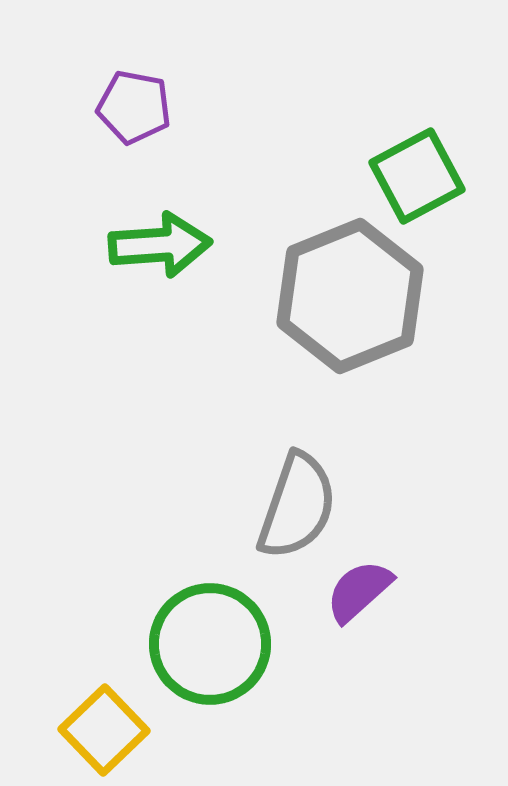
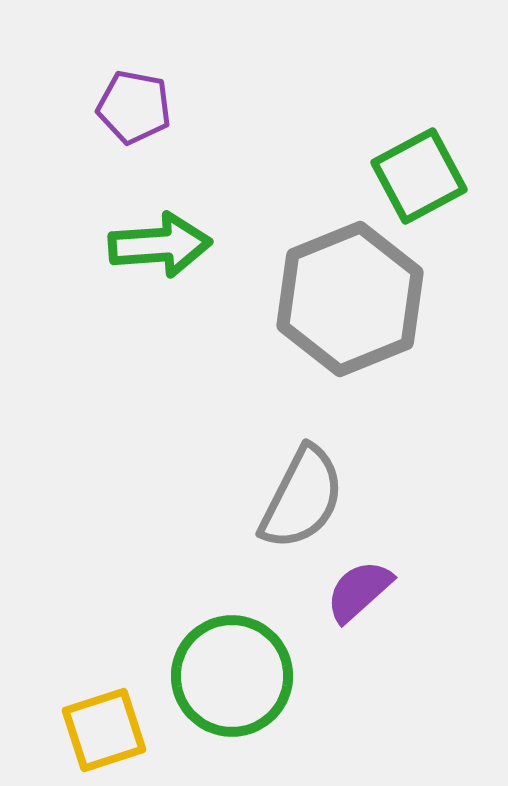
green square: moved 2 px right
gray hexagon: moved 3 px down
gray semicircle: moved 5 px right, 8 px up; rotated 8 degrees clockwise
green circle: moved 22 px right, 32 px down
yellow square: rotated 26 degrees clockwise
